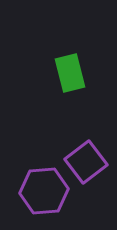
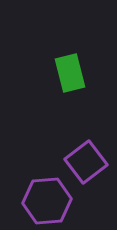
purple hexagon: moved 3 px right, 10 px down
